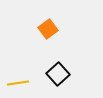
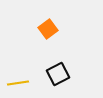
black square: rotated 15 degrees clockwise
